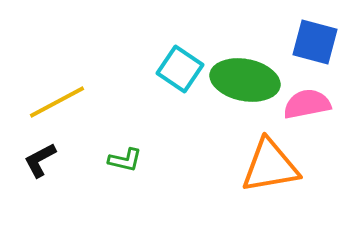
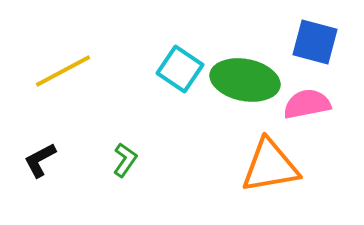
yellow line: moved 6 px right, 31 px up
green L-shape: rotated 68 degrees counterclockwise
